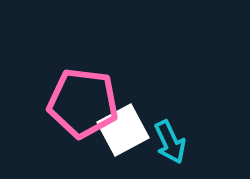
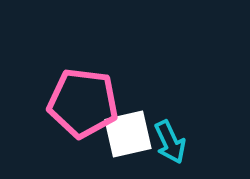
white square: moved 5 px right, 4 px down; rotated 15 degrees clockwise
